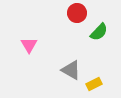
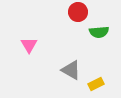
red circle: moved 1 px right, 1 px up
green semicircle: rotated 42 degrees clockwise
yellow rectangle: moved 2 px right
